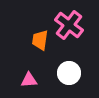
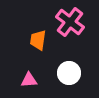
pink cross: moved 1 px right, 3 px up
orange trapezoid: moved 2 px left
